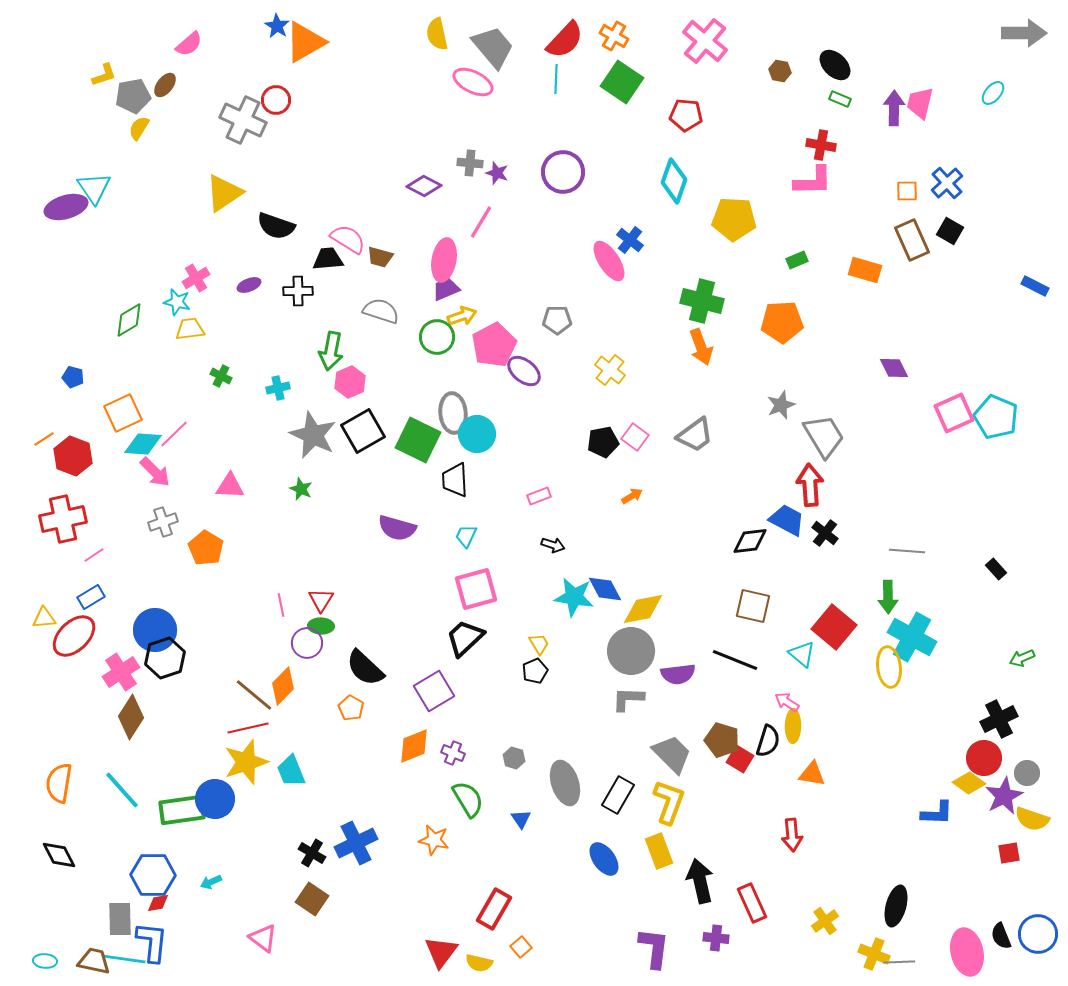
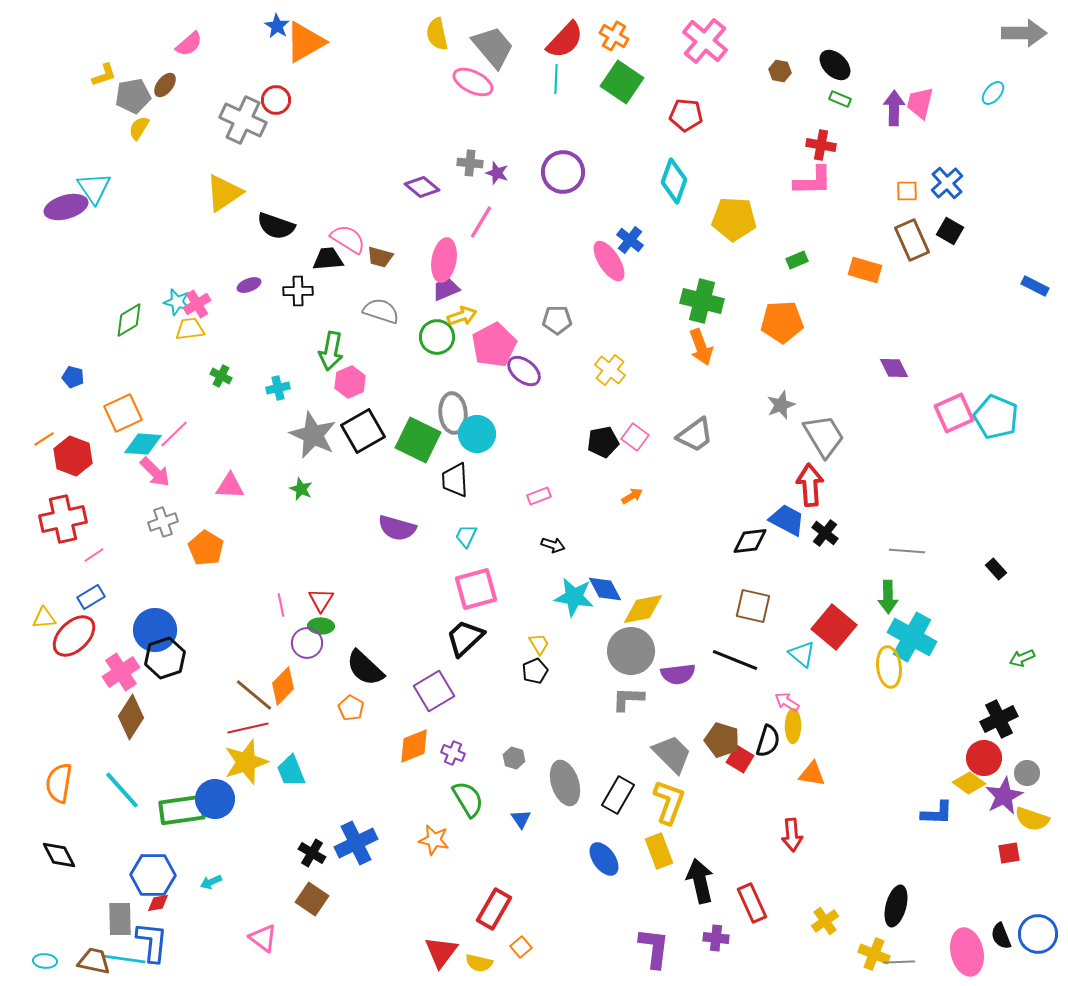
purple diamond at (424, 186): moved 2 px left, 1 px down; rotated 12 degrees clockwise
pink cross at (196, 278): moved 1 px right, 26 px down
